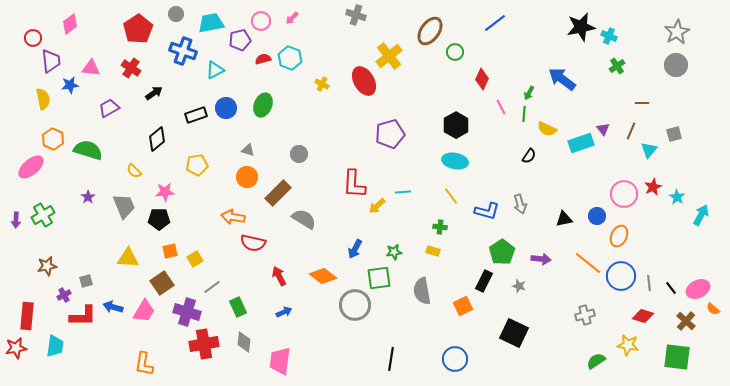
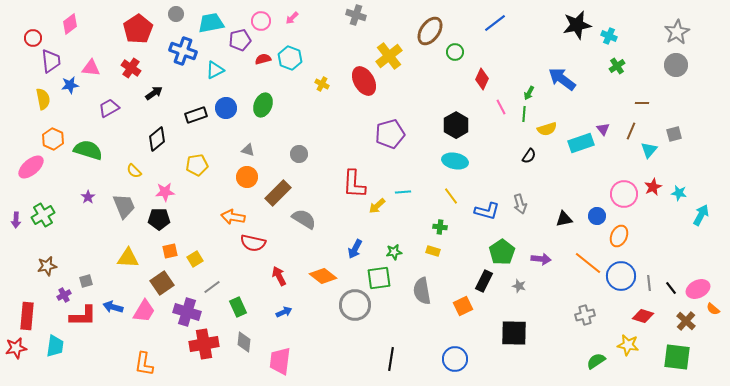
black star at (581, 27): moved 4 px left, 2 px up
yellow semicircle at (547, 129): rotated 42 degrees counterclockwise
cyan star at (677, 197): moved 2 px right, 4 px up; rotated 21 degrees counterclockwise
black square at (514, 333): rotated 24 degrees counterclockwise
